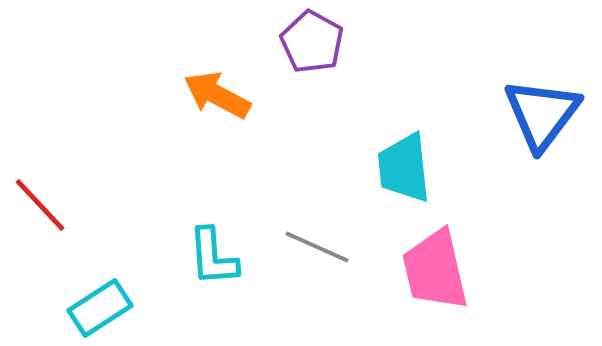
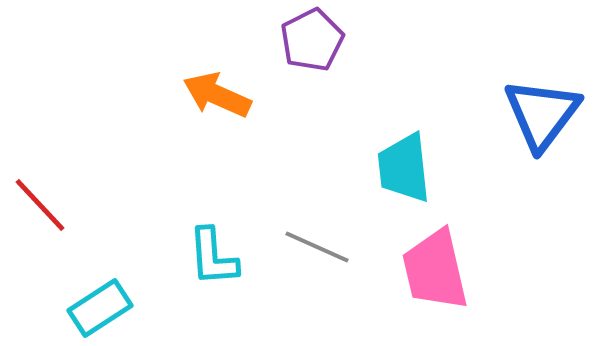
purple pentagon: moved 2 px up; rotated 16 degrees clockwise
orange arrow: rotated 4 degrees counterclockwise
